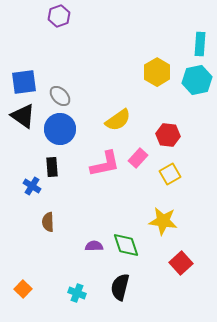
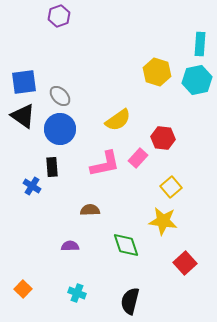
yellow hexagon: rotated 12 degrees counterclockwise
red hexagon: moved 5 px left, 3 px down
yellow square: moved 1 px right, 13 px down; rotated 10 degrees counterclockwise
brown semicircle: moved 42 px right, 12 px up; rotated 90 degrees clockwise
purple semicircle: moved 24 px left
red square: moved 4 px right
black semicircle: moved 10 px right, 14 px down
